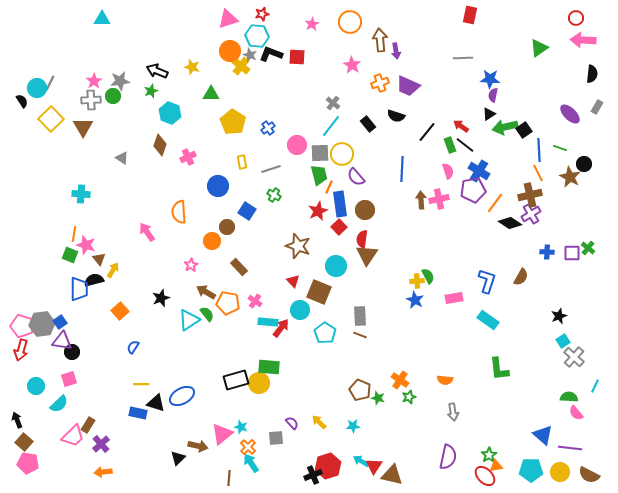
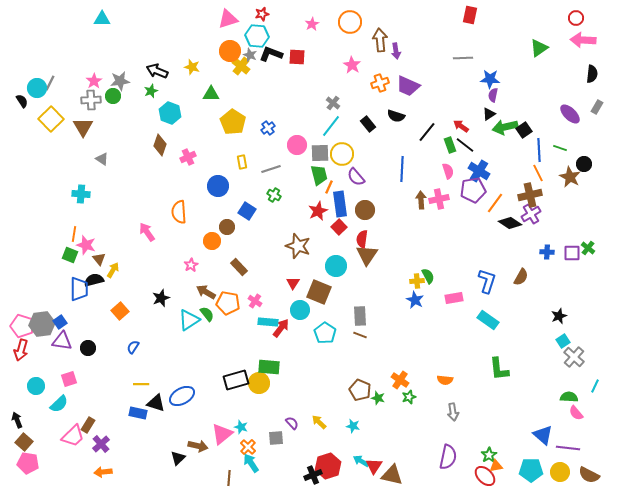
gray triangle at (122, 158): moved 20 px left, 1 px down
red triangle at (293, 281): moved 2 px down; rotated 16 degrees clockwise
black circle at (72, 352): moved 16 px right, 4 px up
cyan star at (353, 426): rotated 16 degrees clockwise
purple line at (570, 448): moved 2 px left
